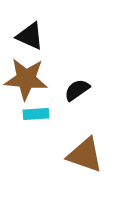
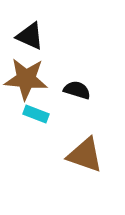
black semicircle: rotated 52 degrees clockwise
cyan rectangle: rotated 25 degrees clockwise
